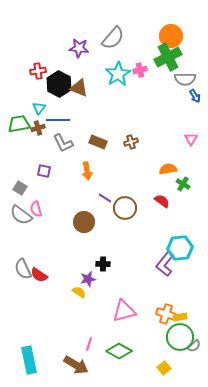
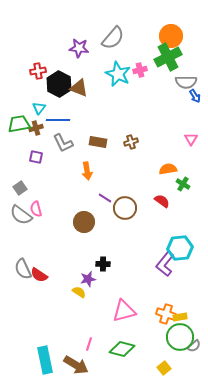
cyan star at (118, 74): rotated 15 degrees counterclockwise
gray semicircle at (185, 79): moved 1 px right, 3 px down
brown cross at (38, 128): moved 2 px left
brown rectangle at (98, 142): rotated 12 degrees counterclockwise
purple square at (44, 171): moved 8 px left, 14 px up
gray square at (20, 188): rotated 24 degrees clockwise
green diamond at (119, 351): moved 3 px right, 2 px up; rotated 15 degrees counterclockwise
cyan rectangle at (29, 360): moved 16 px right
